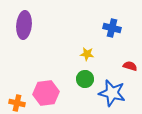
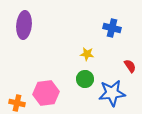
red semicircle: rotated 40 degrees clockwise
blue star: rotated 20 degrees counterclockwise
